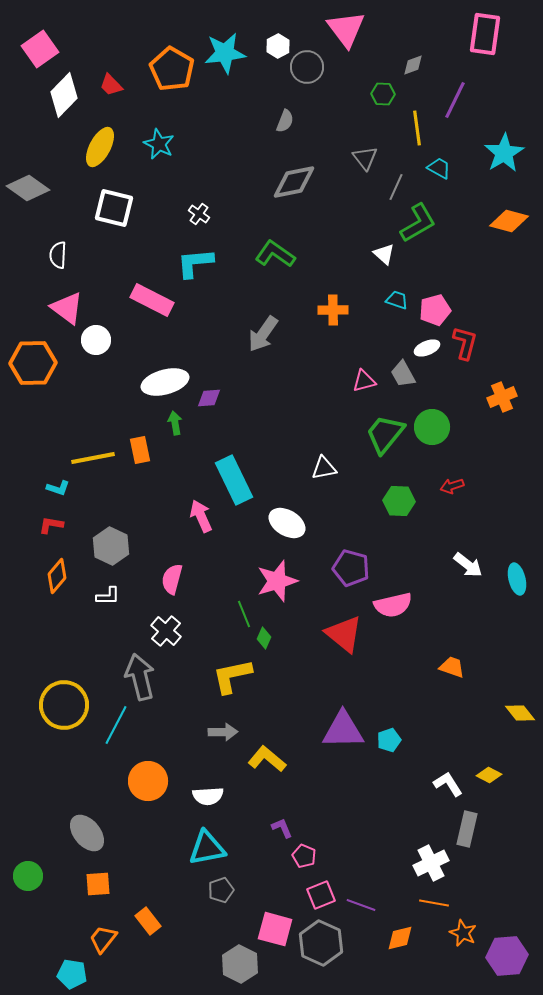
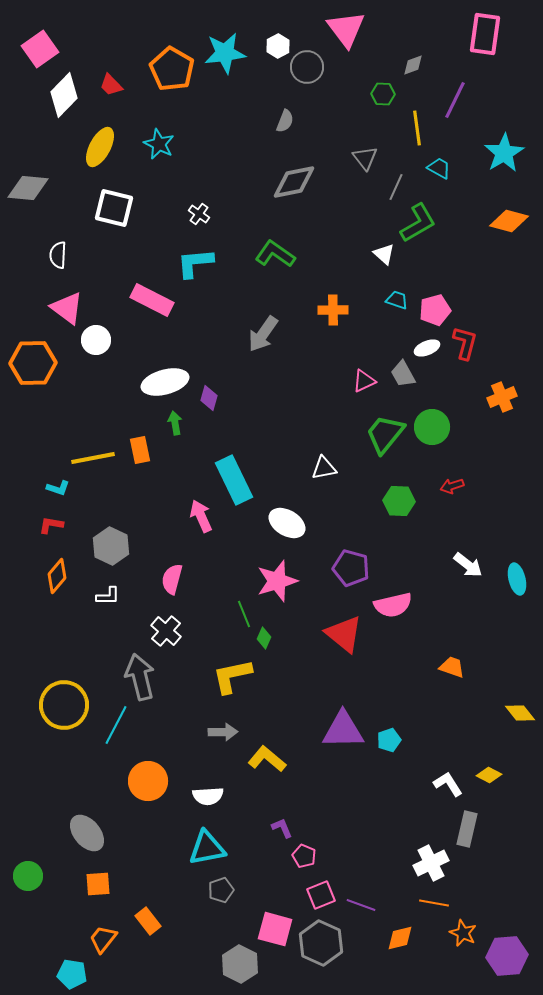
gray diamond at (28, 188): rotated 30 degrees counterclockwise
pink triangle at (364, 381): rotated 10 degrees counterclockwise
purple diamond at (209, 398): rotated 70 degrees counterclockwise
